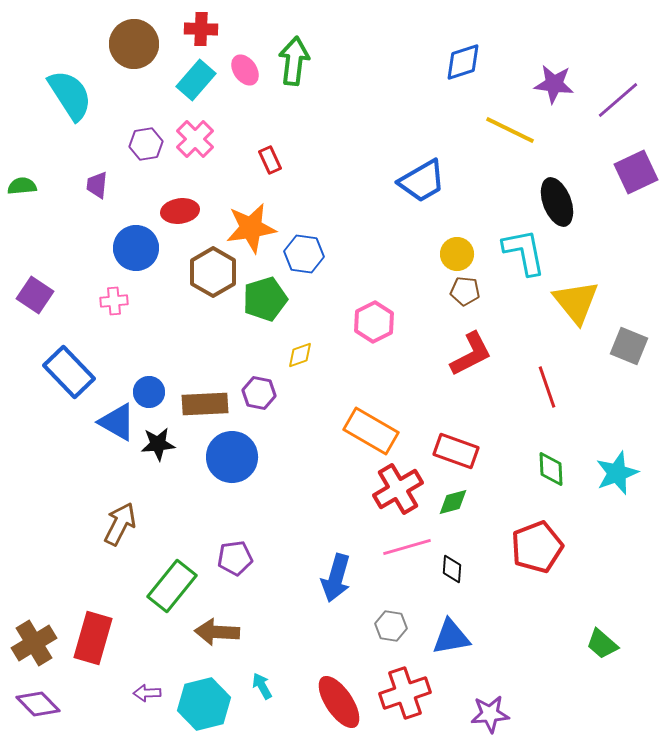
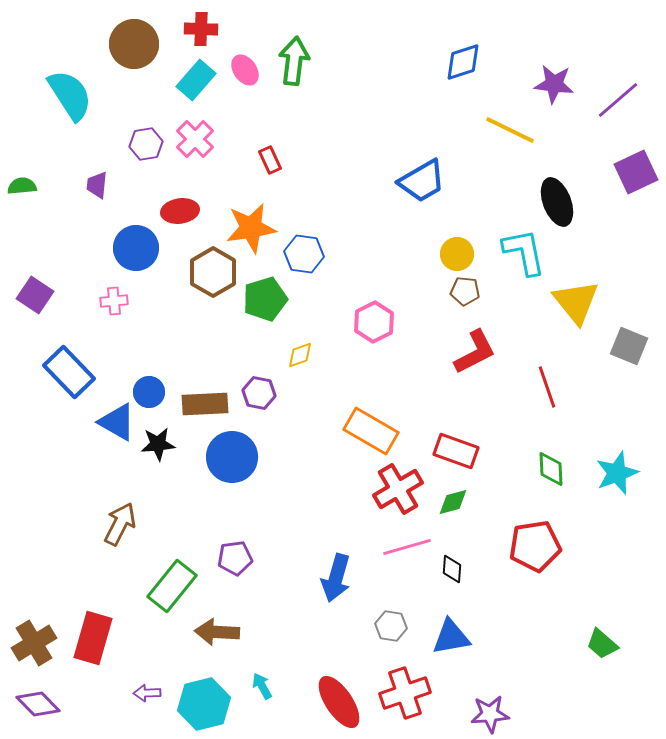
red L-shape at (471, 354): moved 4 px right, 2 px up
red pentagon at (537, 547): moved 2 px left, 1 px up; rotated 12 degrees clockwise
